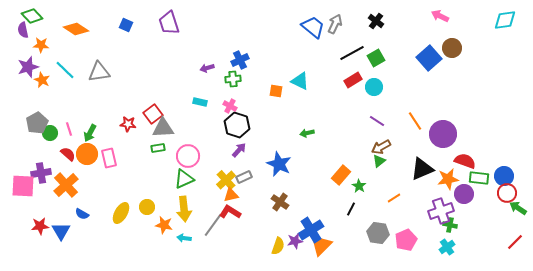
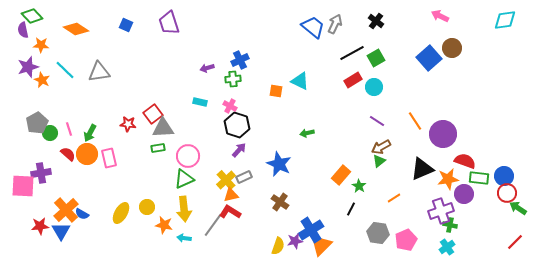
orange cross at (66, 185): moved 25 px down
